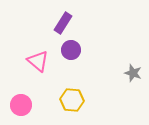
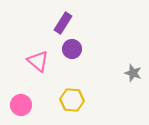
purple circle: moved 1 px right, 1 px up
